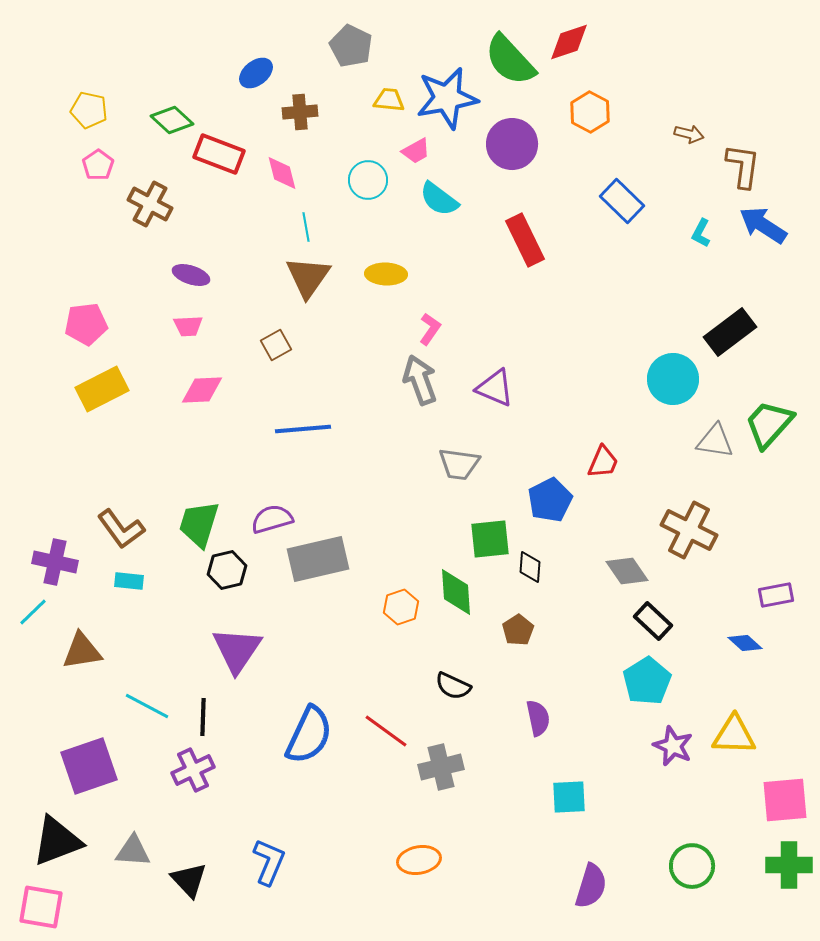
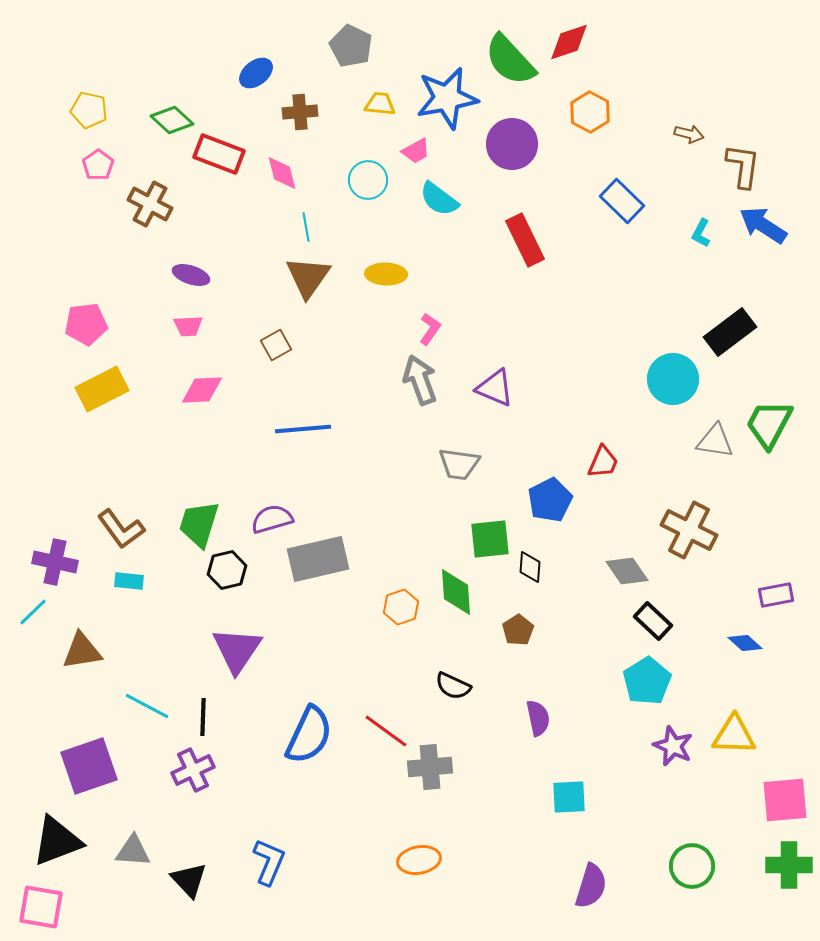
yellow trapezoid at (389, 100): moved 9 px left, 4 px down
green trapezoid at (769, 424): rotated 14 degrees counterclockwise
gray cross at (441, 767): moved 11 px left; rotated 9 degrees clockwise
